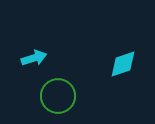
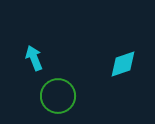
cyan arrow: rotated 95 degrees counterclockwise
